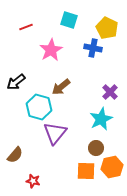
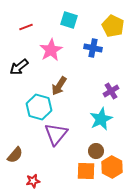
yellow pentagon: moved 6 px right, 2 px up
black arrow: moved 3 px right, 15 px up
brown arrow: moved 2 px left, 1 px up; rotated 18 degrees counterclockwise
purple cross: moved 1 px right, 1 px up; rotated 14 degrees clockwise
purple triangle: moved 1 px right, 1 px down
brown circle: moved 3 px down
orange hexagon: rotated 20 degrees counterclockwise
red star: rotated 24 degrees counterclockwise
